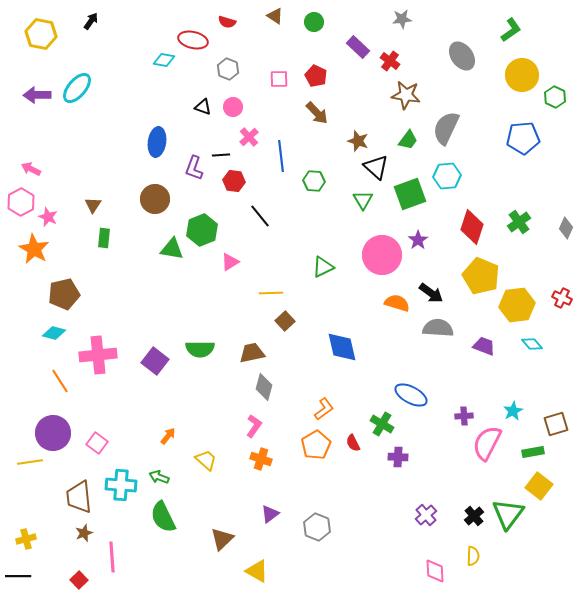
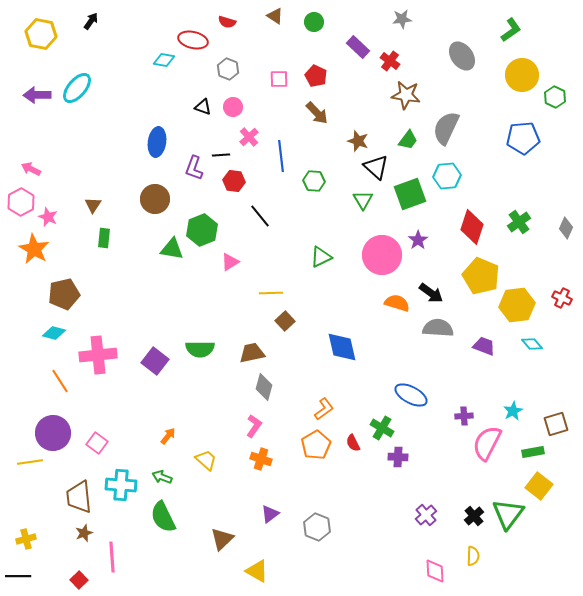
green triangle at (323, 267): moved 2 px left, 10 px up
green cross at (382, 424): moved 4 px down
green arrow at (159, 477): moved 3 px right
